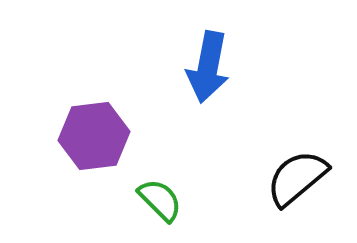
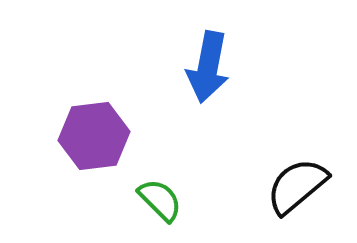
black semicircle: moved 8 px down
